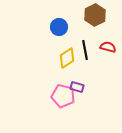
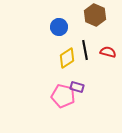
brown hexagon: rotated 10 degrees counterclockwise
red semicircle: moved 5 px down
